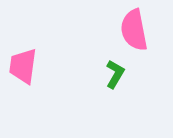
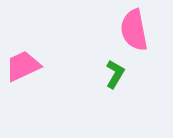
pink trapezoid: rotated 57 degrees clockwise
